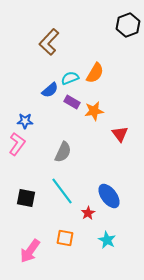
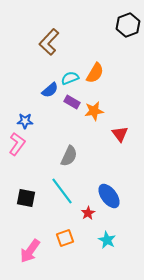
gray semicircle: moved 6 px right, 4 px down
orange square: rotated 30 degrees counterclockwise
